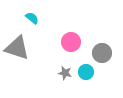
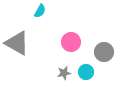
cyan semicircle: moved 8 px right, 7 px up; rotated 80 degrees clockwise
gray triangle: moved 5 px up; rotated 12 degrees clockwise
gray circle: moved 2 px right, 1 px up
gray star: moved 1 px left; rotated 24 degrees counterclockwise
